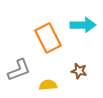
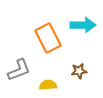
brown star: rotated 21 degrees counterclockwise
